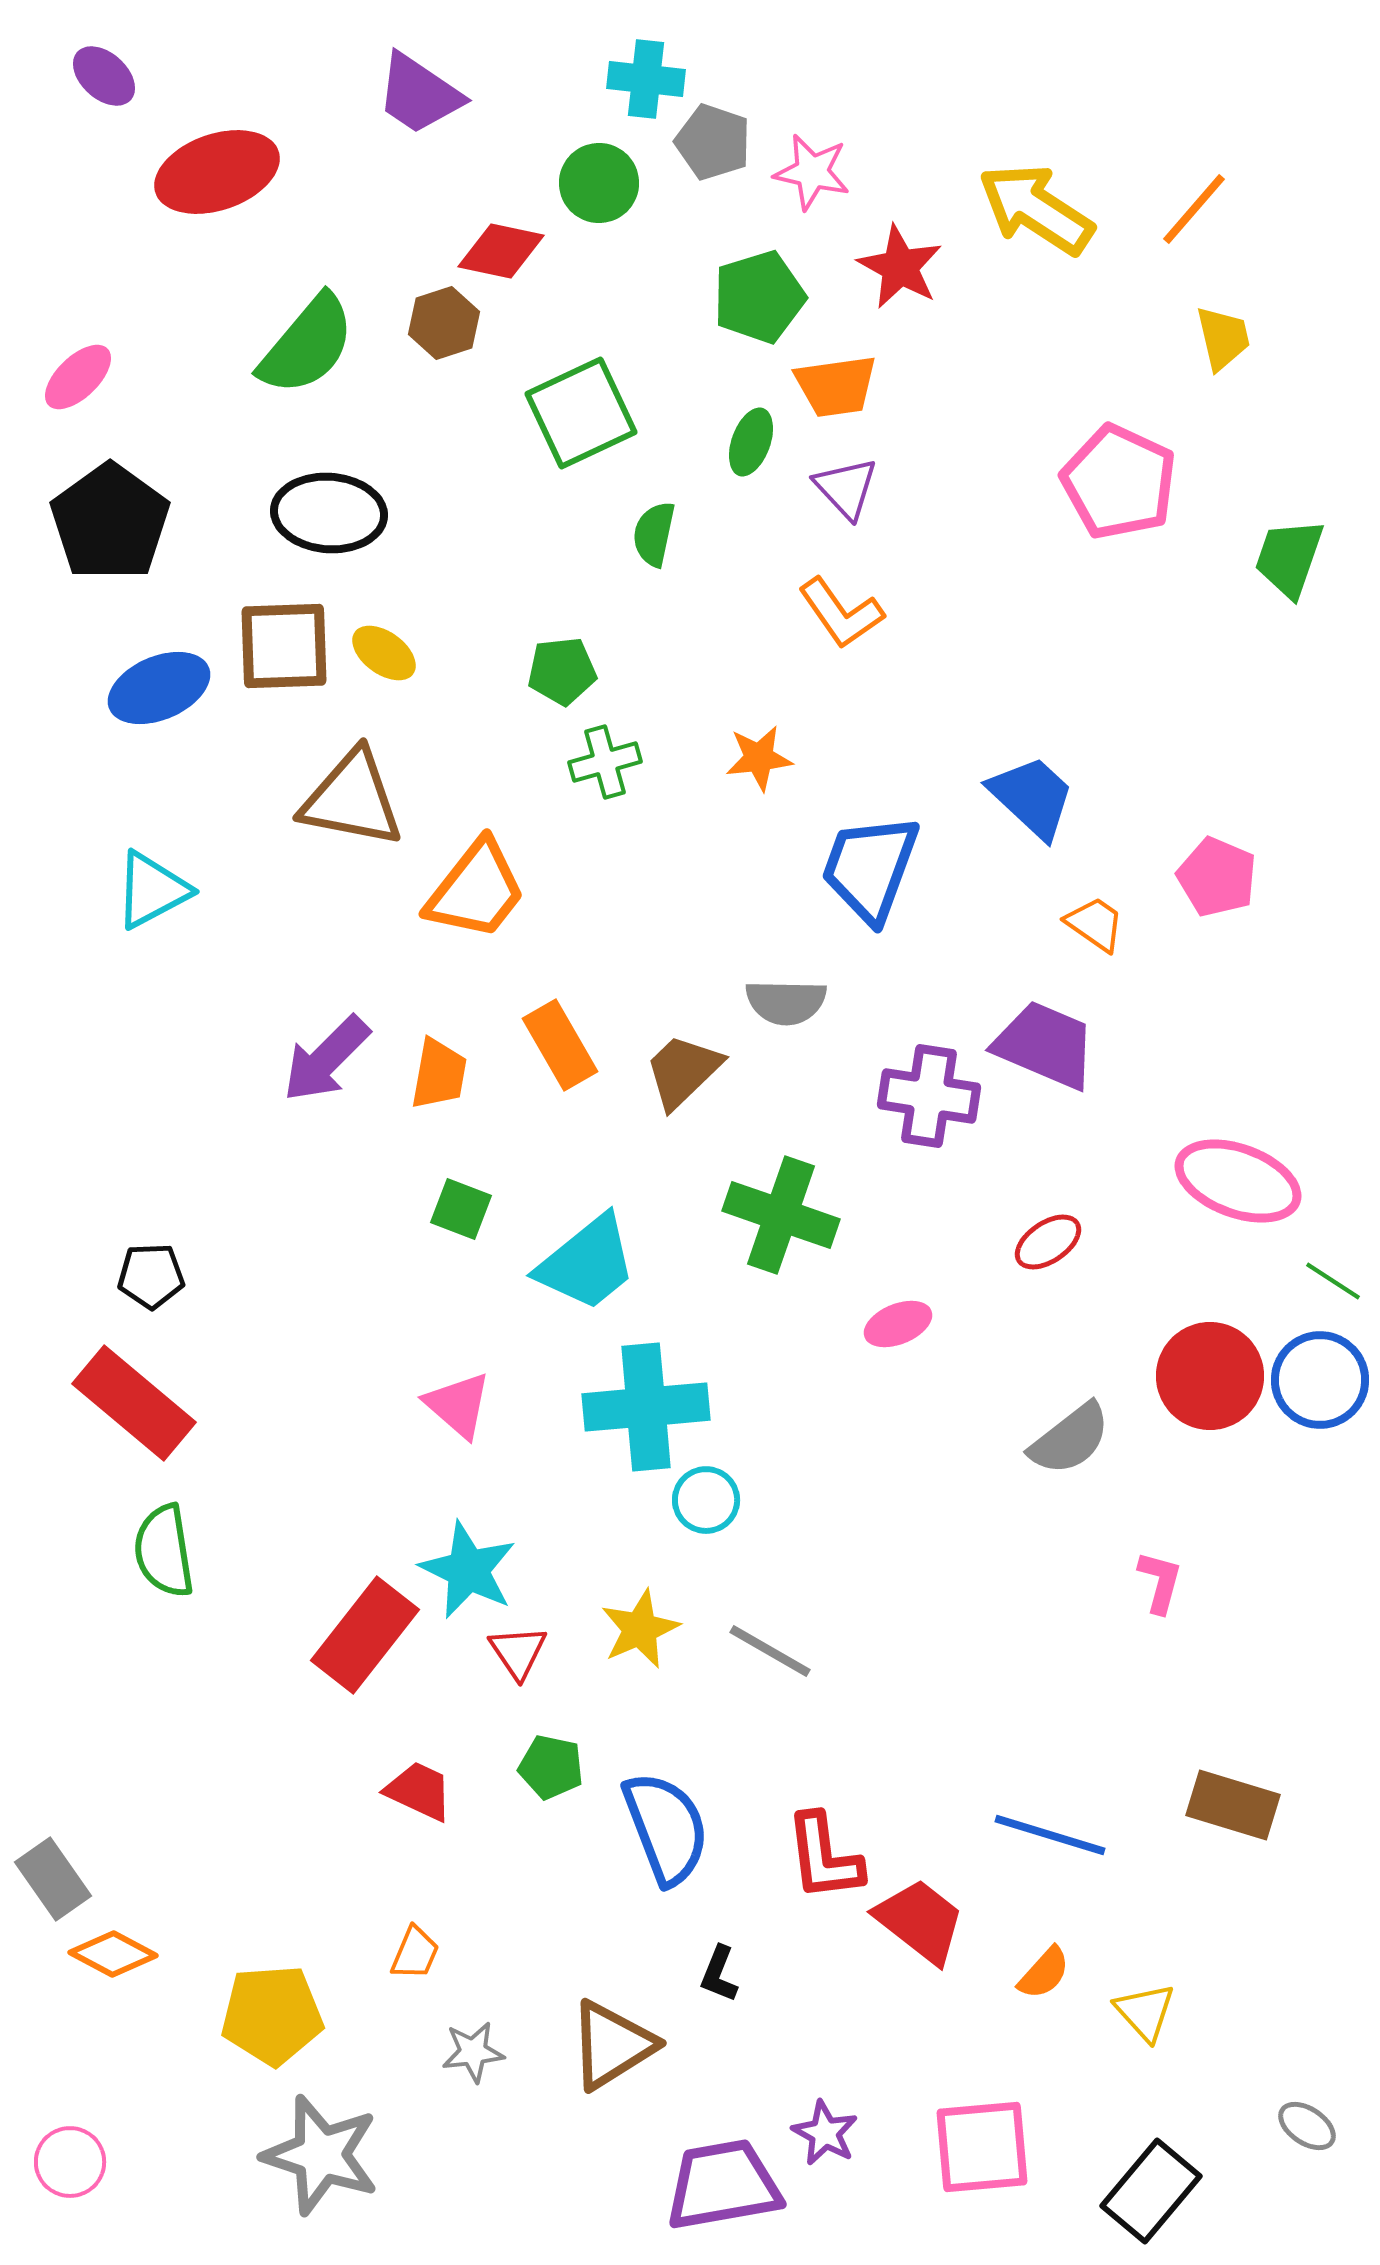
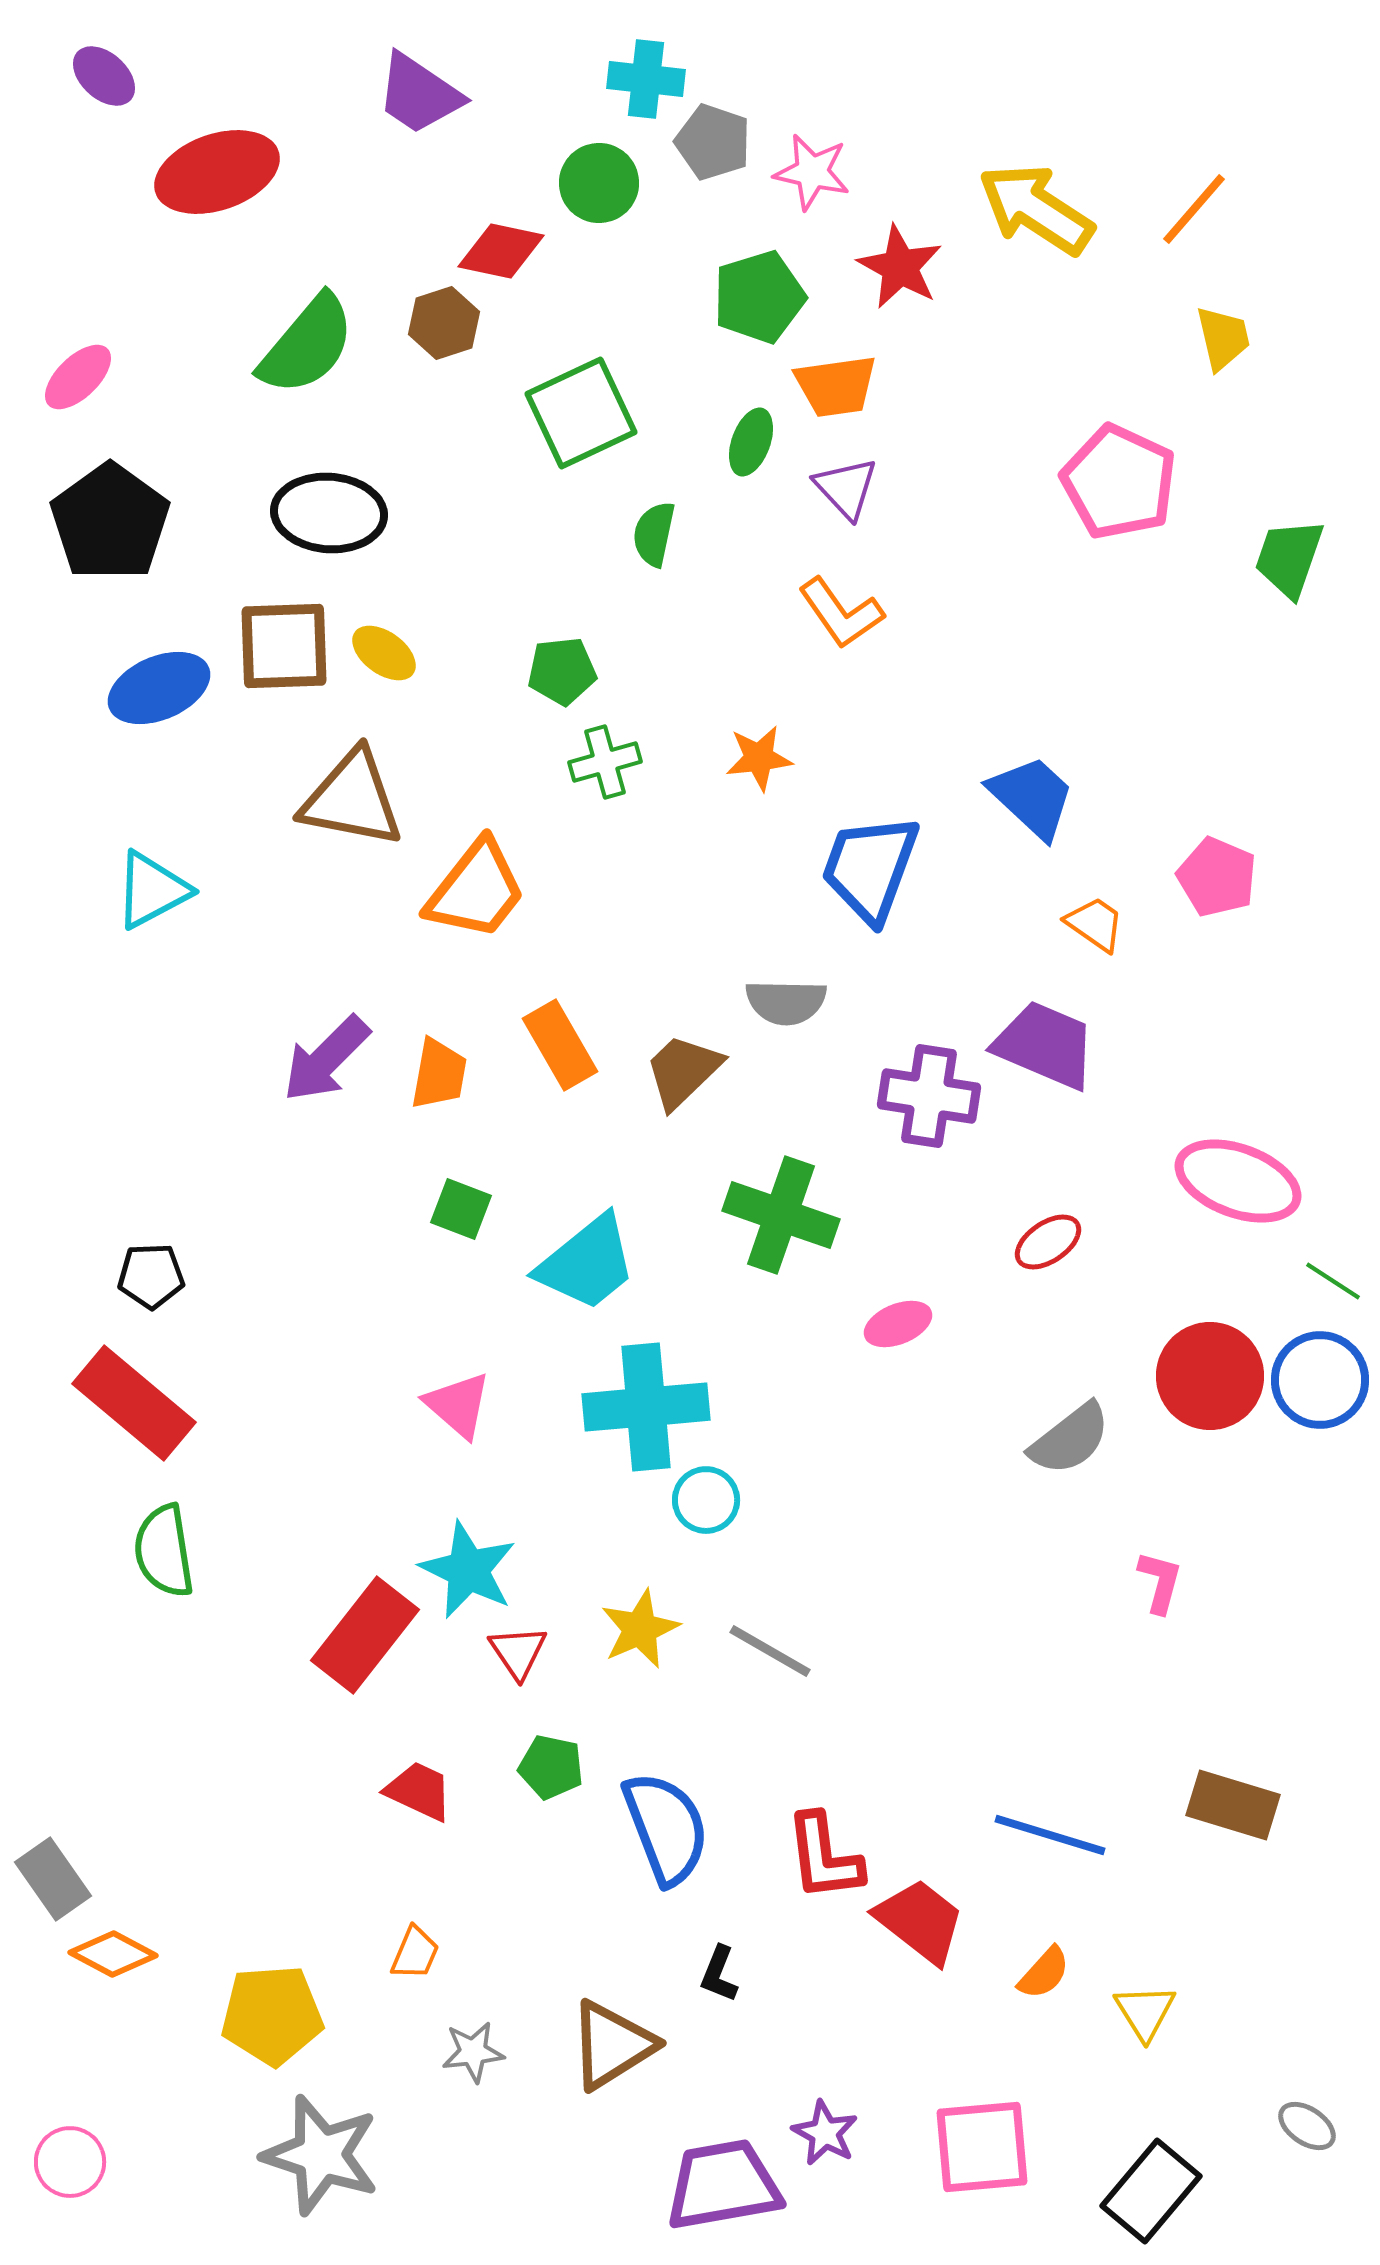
yellow triangle at (1145, 2012): rotated 10 degrees clockwise
